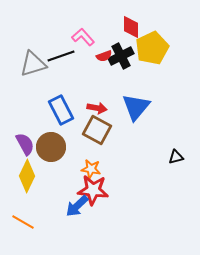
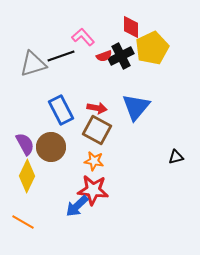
orange star: moved 3 px right, 8 px up
